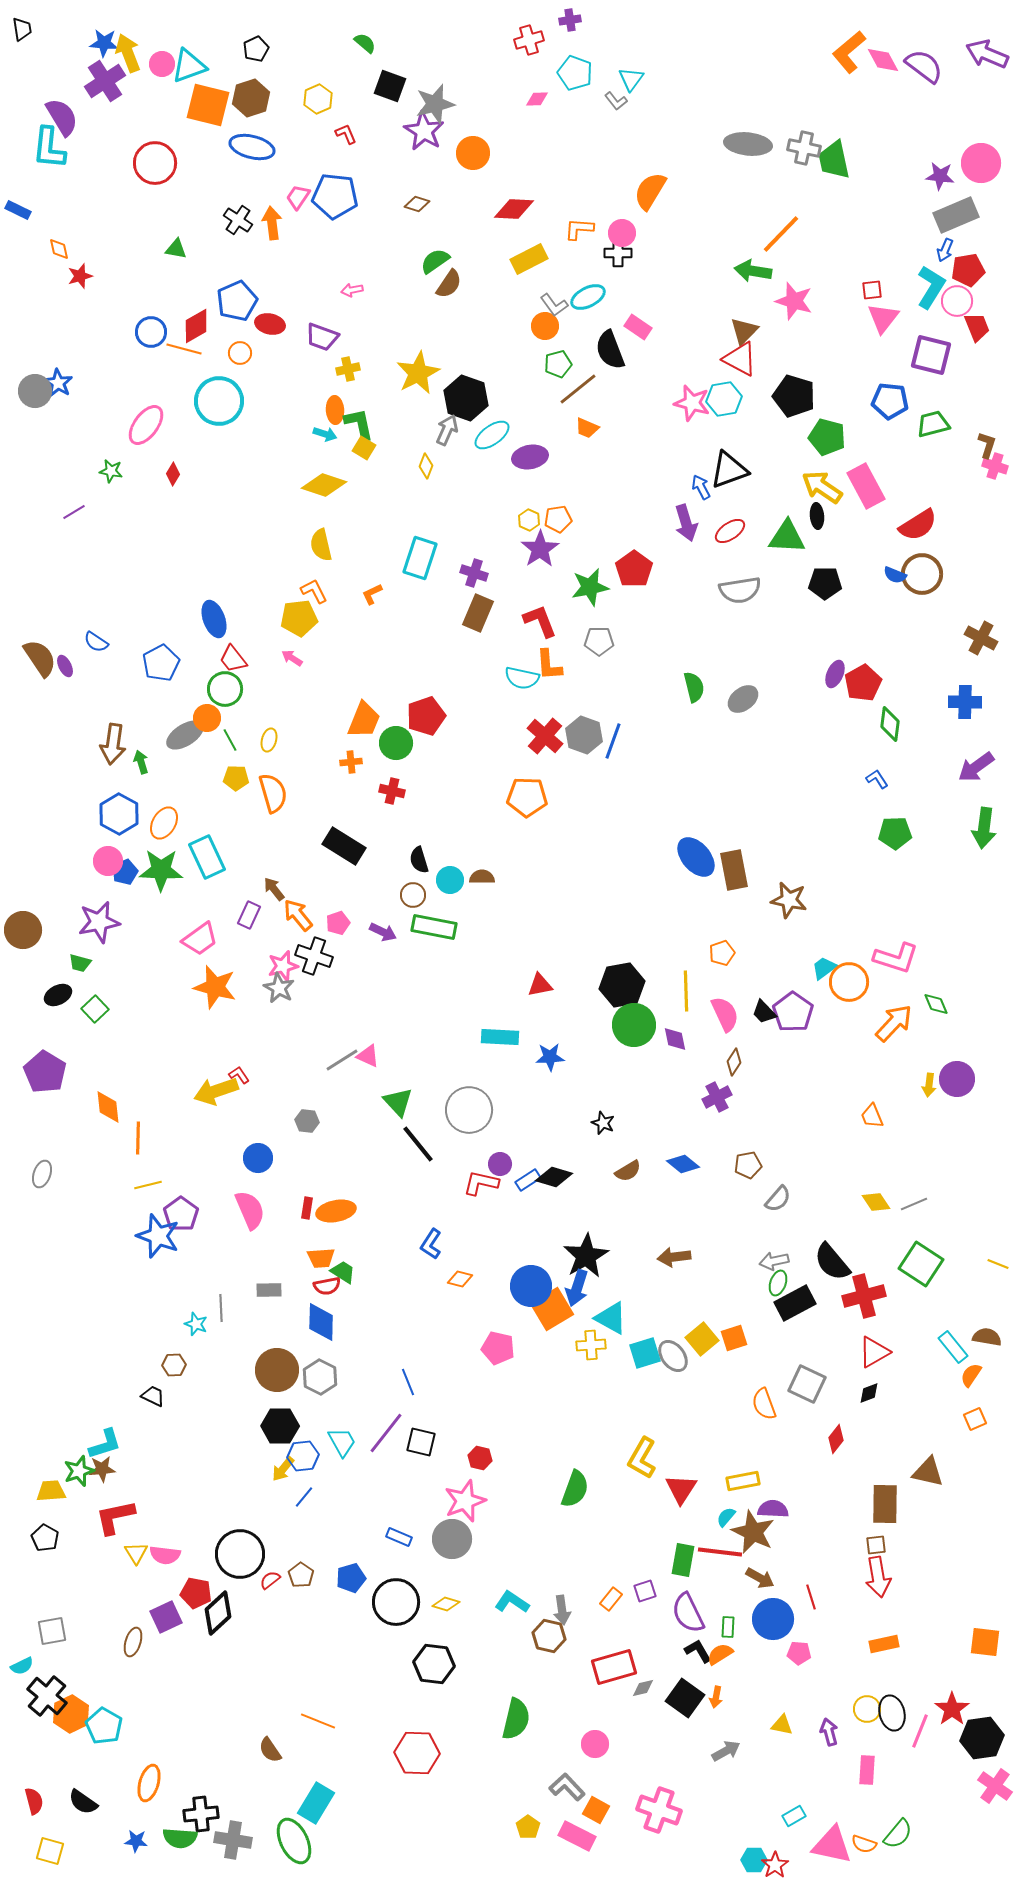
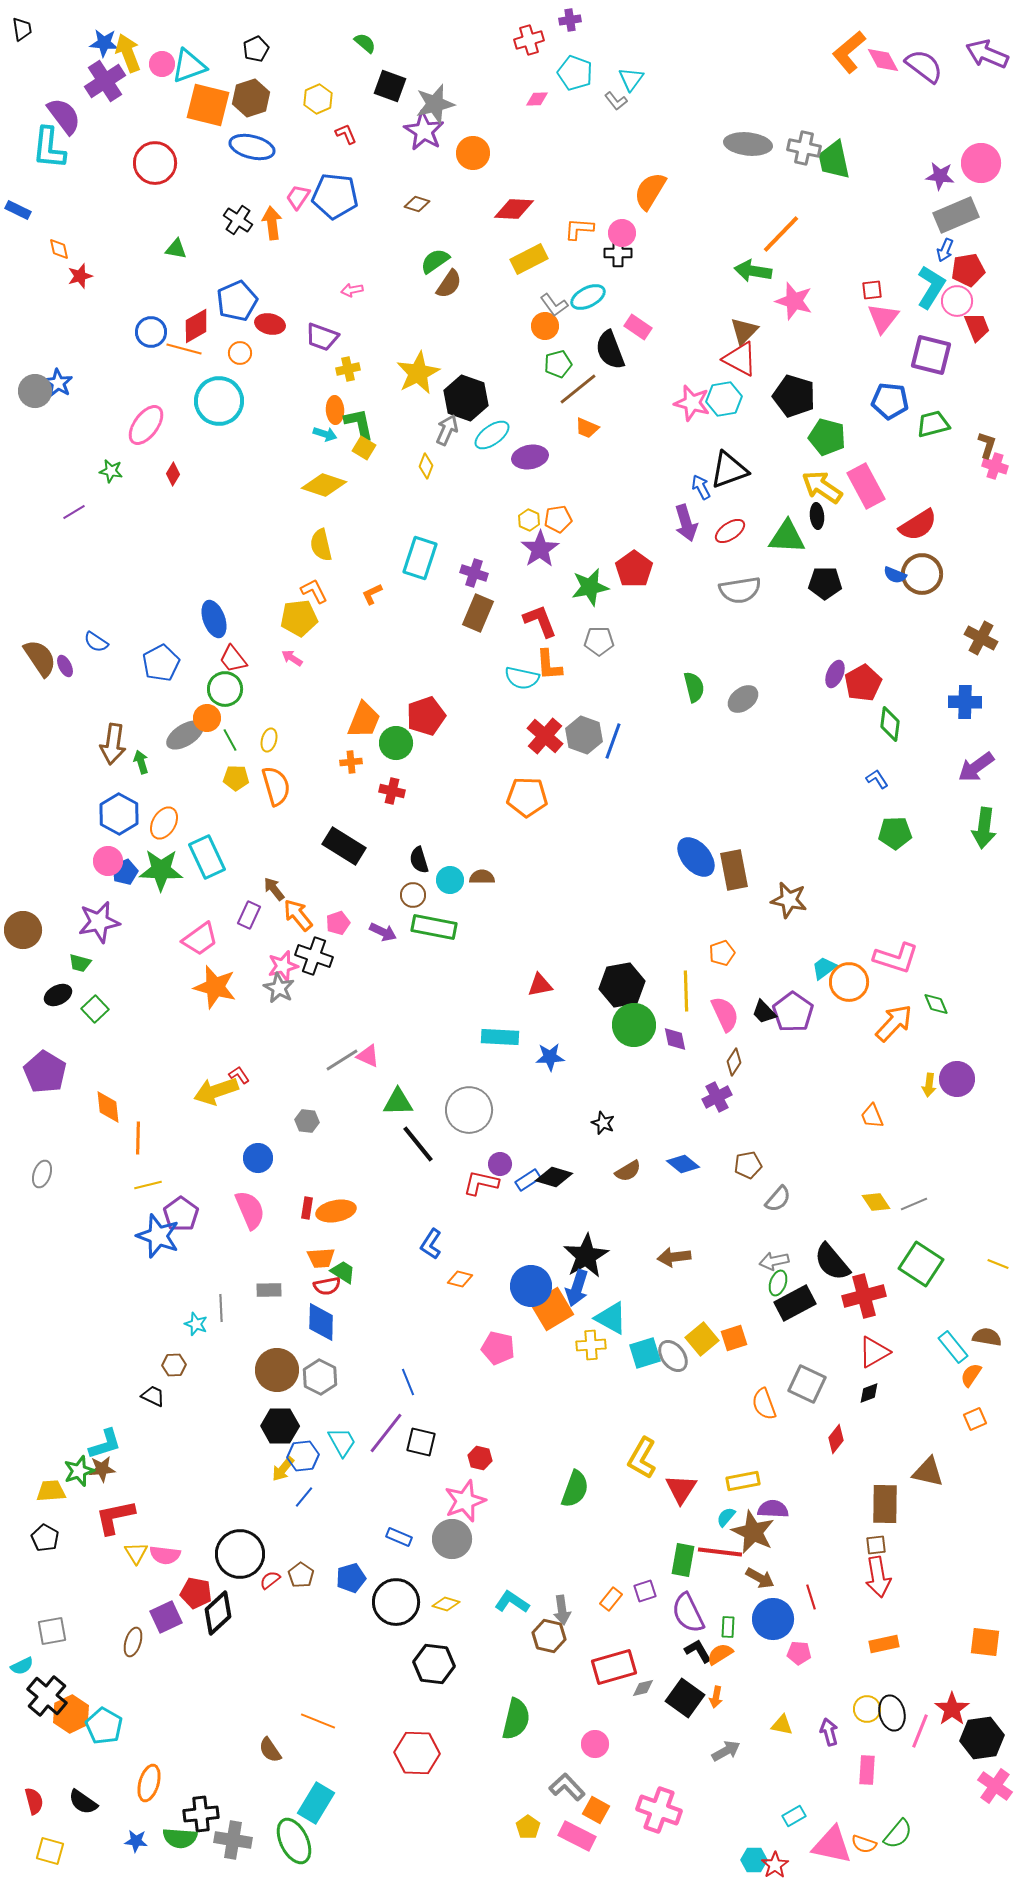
purple semicircle at (62, 117): moved 2 px right, 1 px up; rotated 6 degrees counterclockwise
orange semicircle at (273, 793): moved 3 px right, 7 px up
green triangle at (398, 1102): rotated 48 degrees counterclockwise
